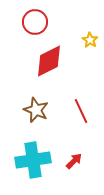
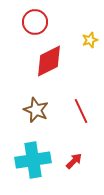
yellow star: rotated 21 degrees clockwise
